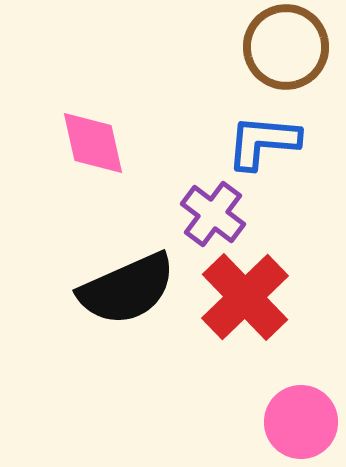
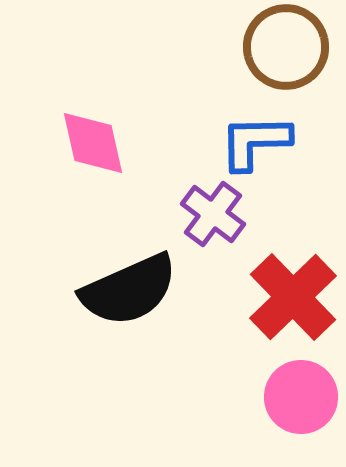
blue L-shape: moved 8 px left; rotated 6 degrees counterclockwise
black semicircle: moved 2 px right, 1 px down
red cross: moved 48 px right
pink circle: moved 25 px up
